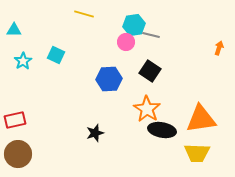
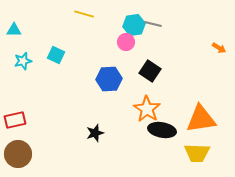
gray line: moved 2 px right, 11 px up
orange arrow: rotated 104 degrees clockwise
cyan star: rotated 18 degrees clockwise
